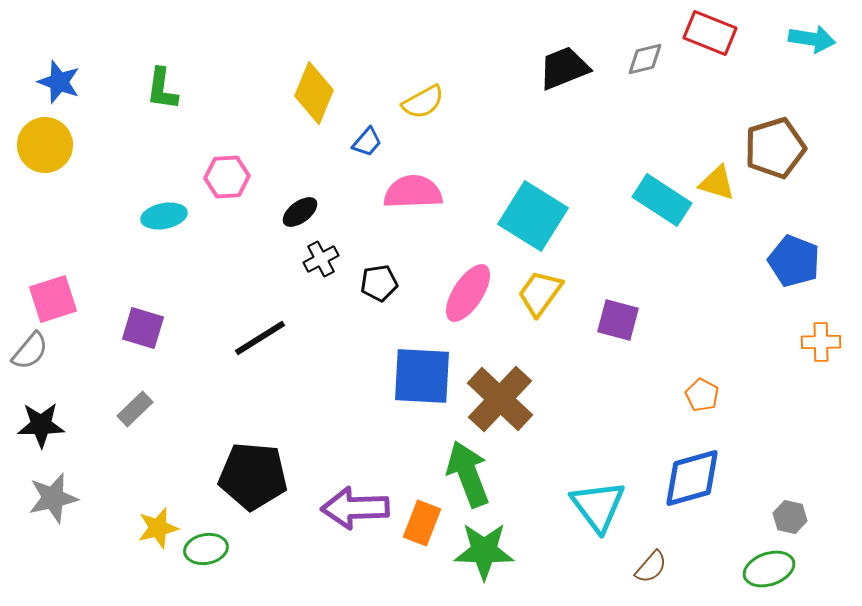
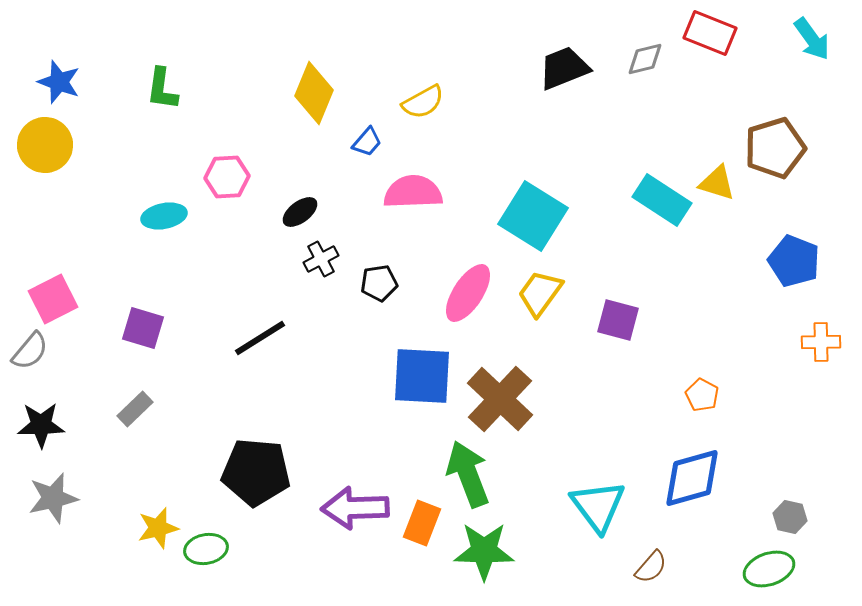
cyan arrow at (812, 39): rotated 45 degrees clockwise
pink square at (53, 299): rotated 9 degrees counterclockwise
black pentagon at (253, 476): moved 3 px right, 4 px up
